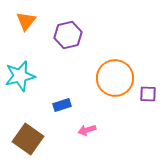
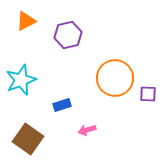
orange triangle: rotated 25 degrees clockwise
cyan star: moved 1 px right, 4 px down; rotated 8 degrees counterclockwise
